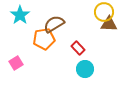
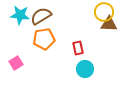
cyan star: rotated 30 degrees counterclockwise
brown semicircle: moved 13 px left, 8 px up
red rectangle: rotated 32 degrees clockwise
